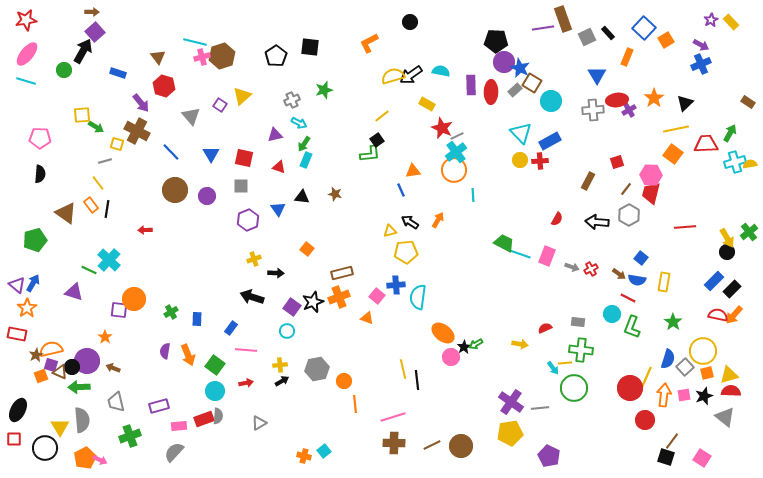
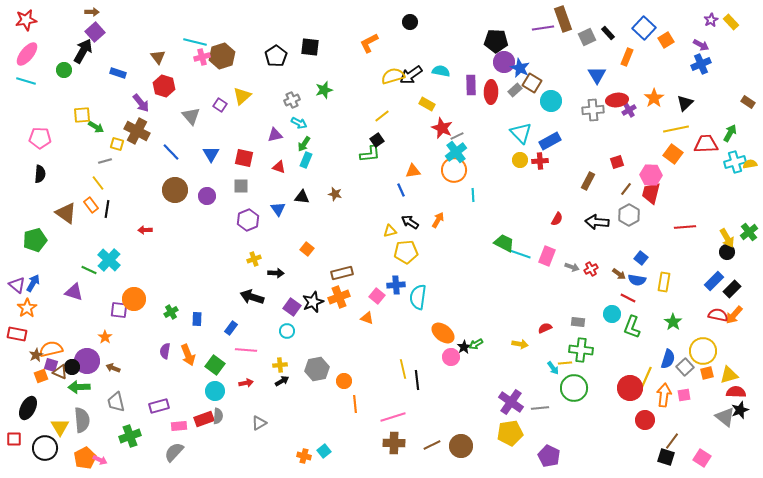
red semicircle at (731, 391): moved 5 px right, 1 px down
black star at (704, 396): moved 36 px right, 14 px down
black ellipse at (18, 410): moved 10 px right, 2 px up
